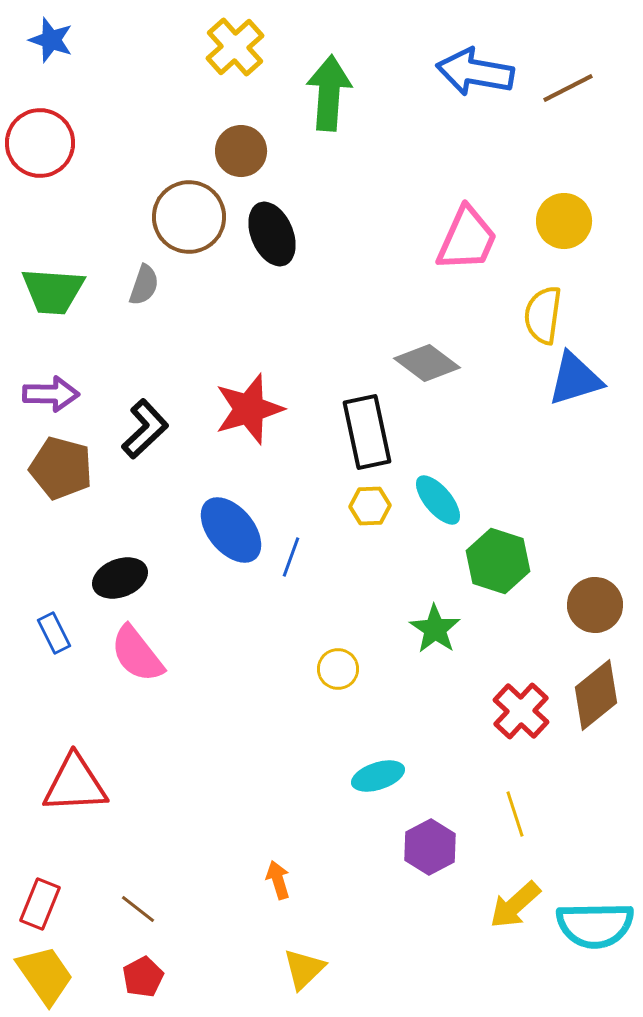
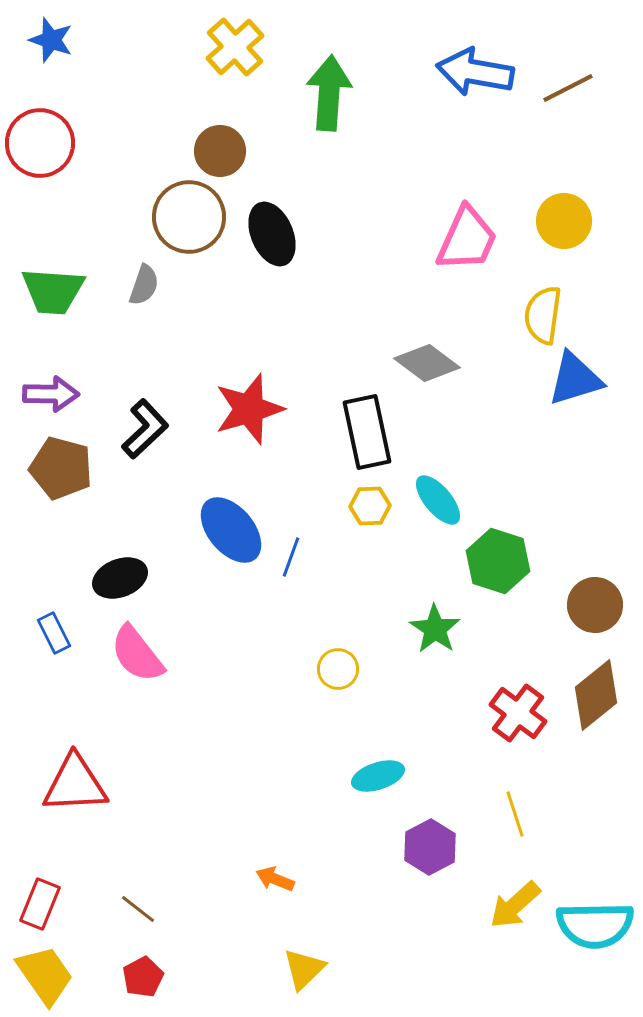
brown circle at (241, 151): moved 21 px left
red cross at (521, 711): moved 3 px left, 2 px down; rotated 6 degrees counterclockwise
orange arrow at (278, 880): moved 3 px left, 1 px up; rotated 51 degrees counterclockwise
